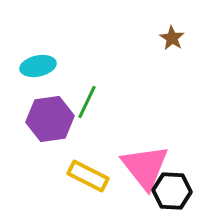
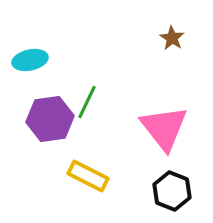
cyan ellipse: moved 8 px left, 6 px up
pink triangle: moved 19 px right, 39 px up
black hexagon: rotated 18 degrees clockwise
